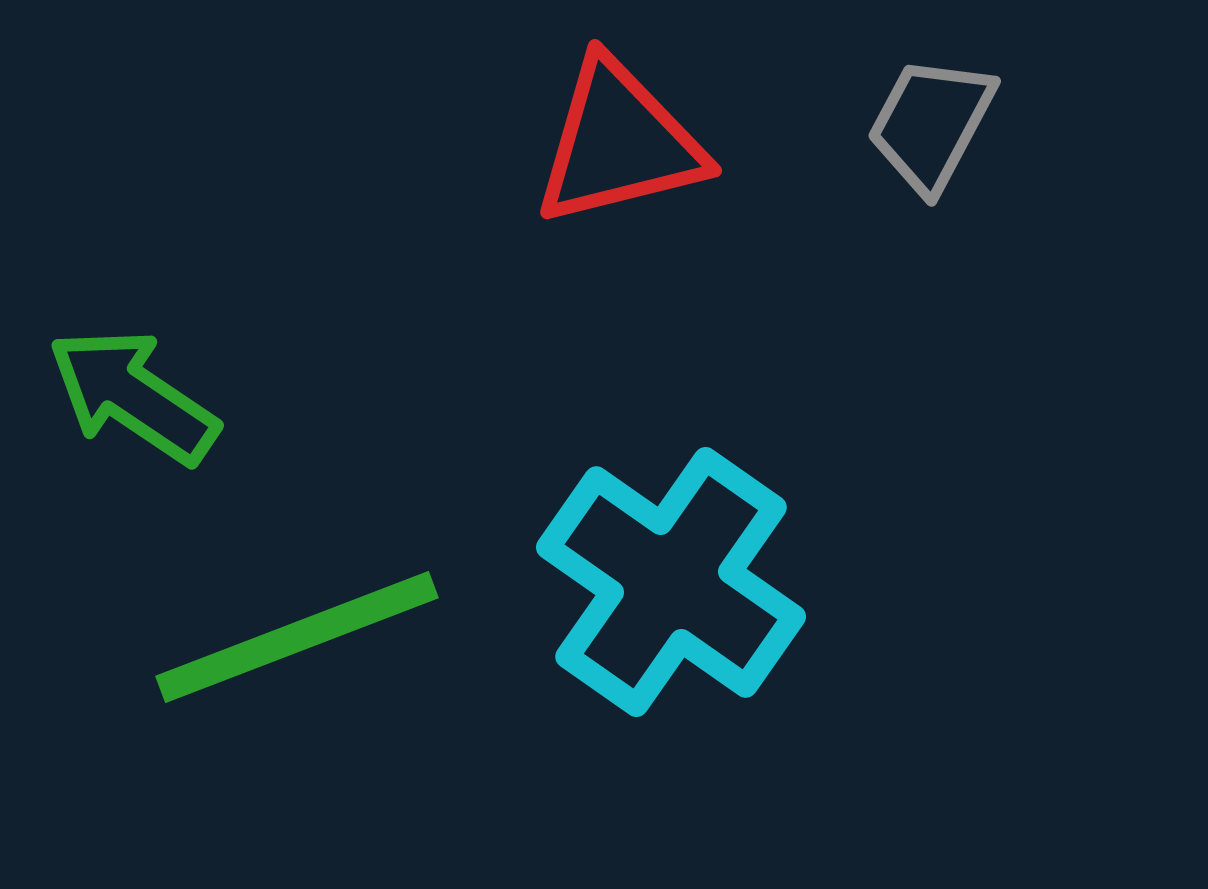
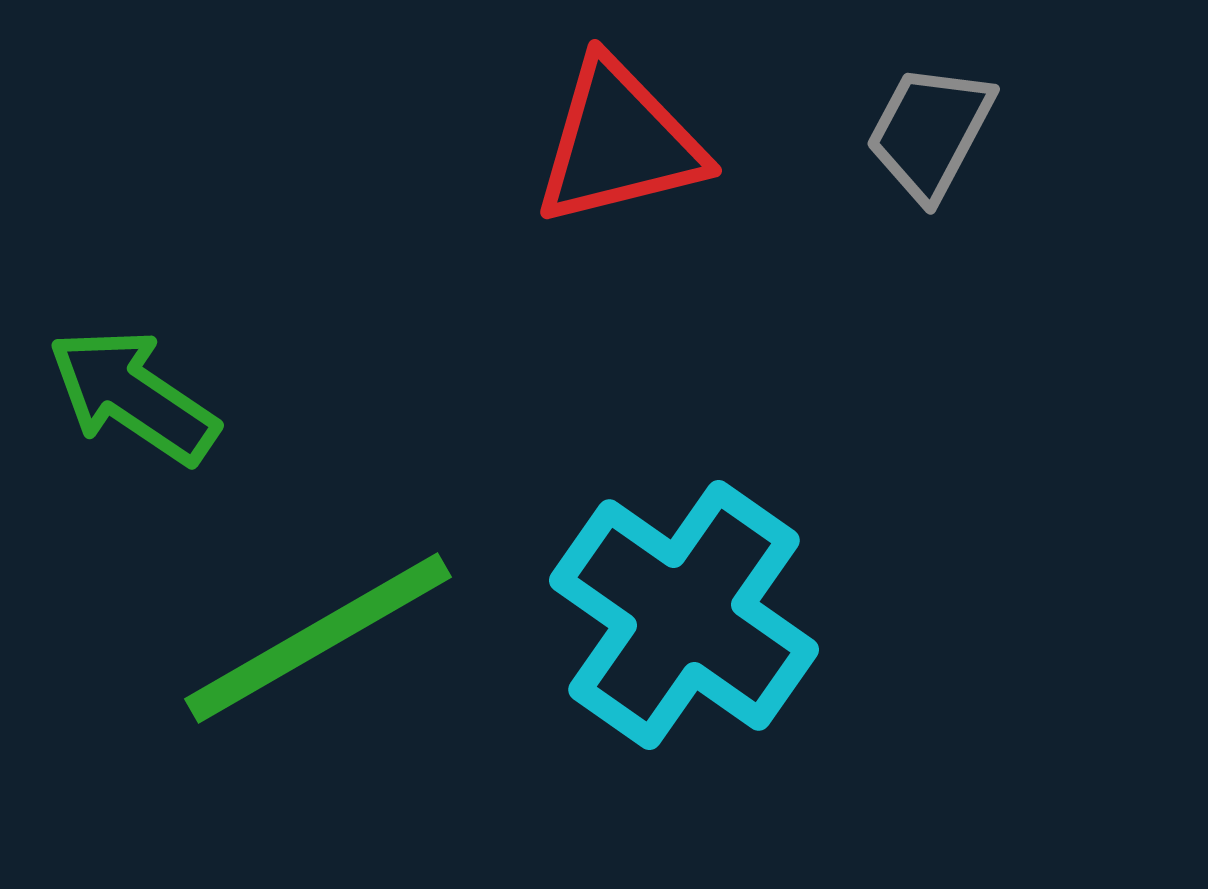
gray trapezoid: moved 1 px left, 8 px down
cyan cross: moved 13 px right, 33 px down
green line: moved 21 px right, 1 px down; rotated 9 degrees counterclockwise
